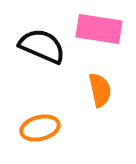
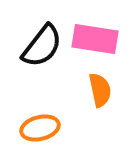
pink rectangle: moved 4 px left, 10 px down
black semicircle: rotated 105 degrees clockwise
